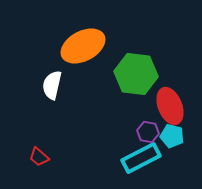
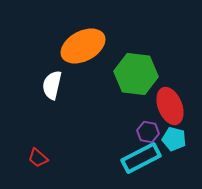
cyan pentagon: moved 2 px right, 3 px down
red trapezoid: moved 1 px left, 1 px down
